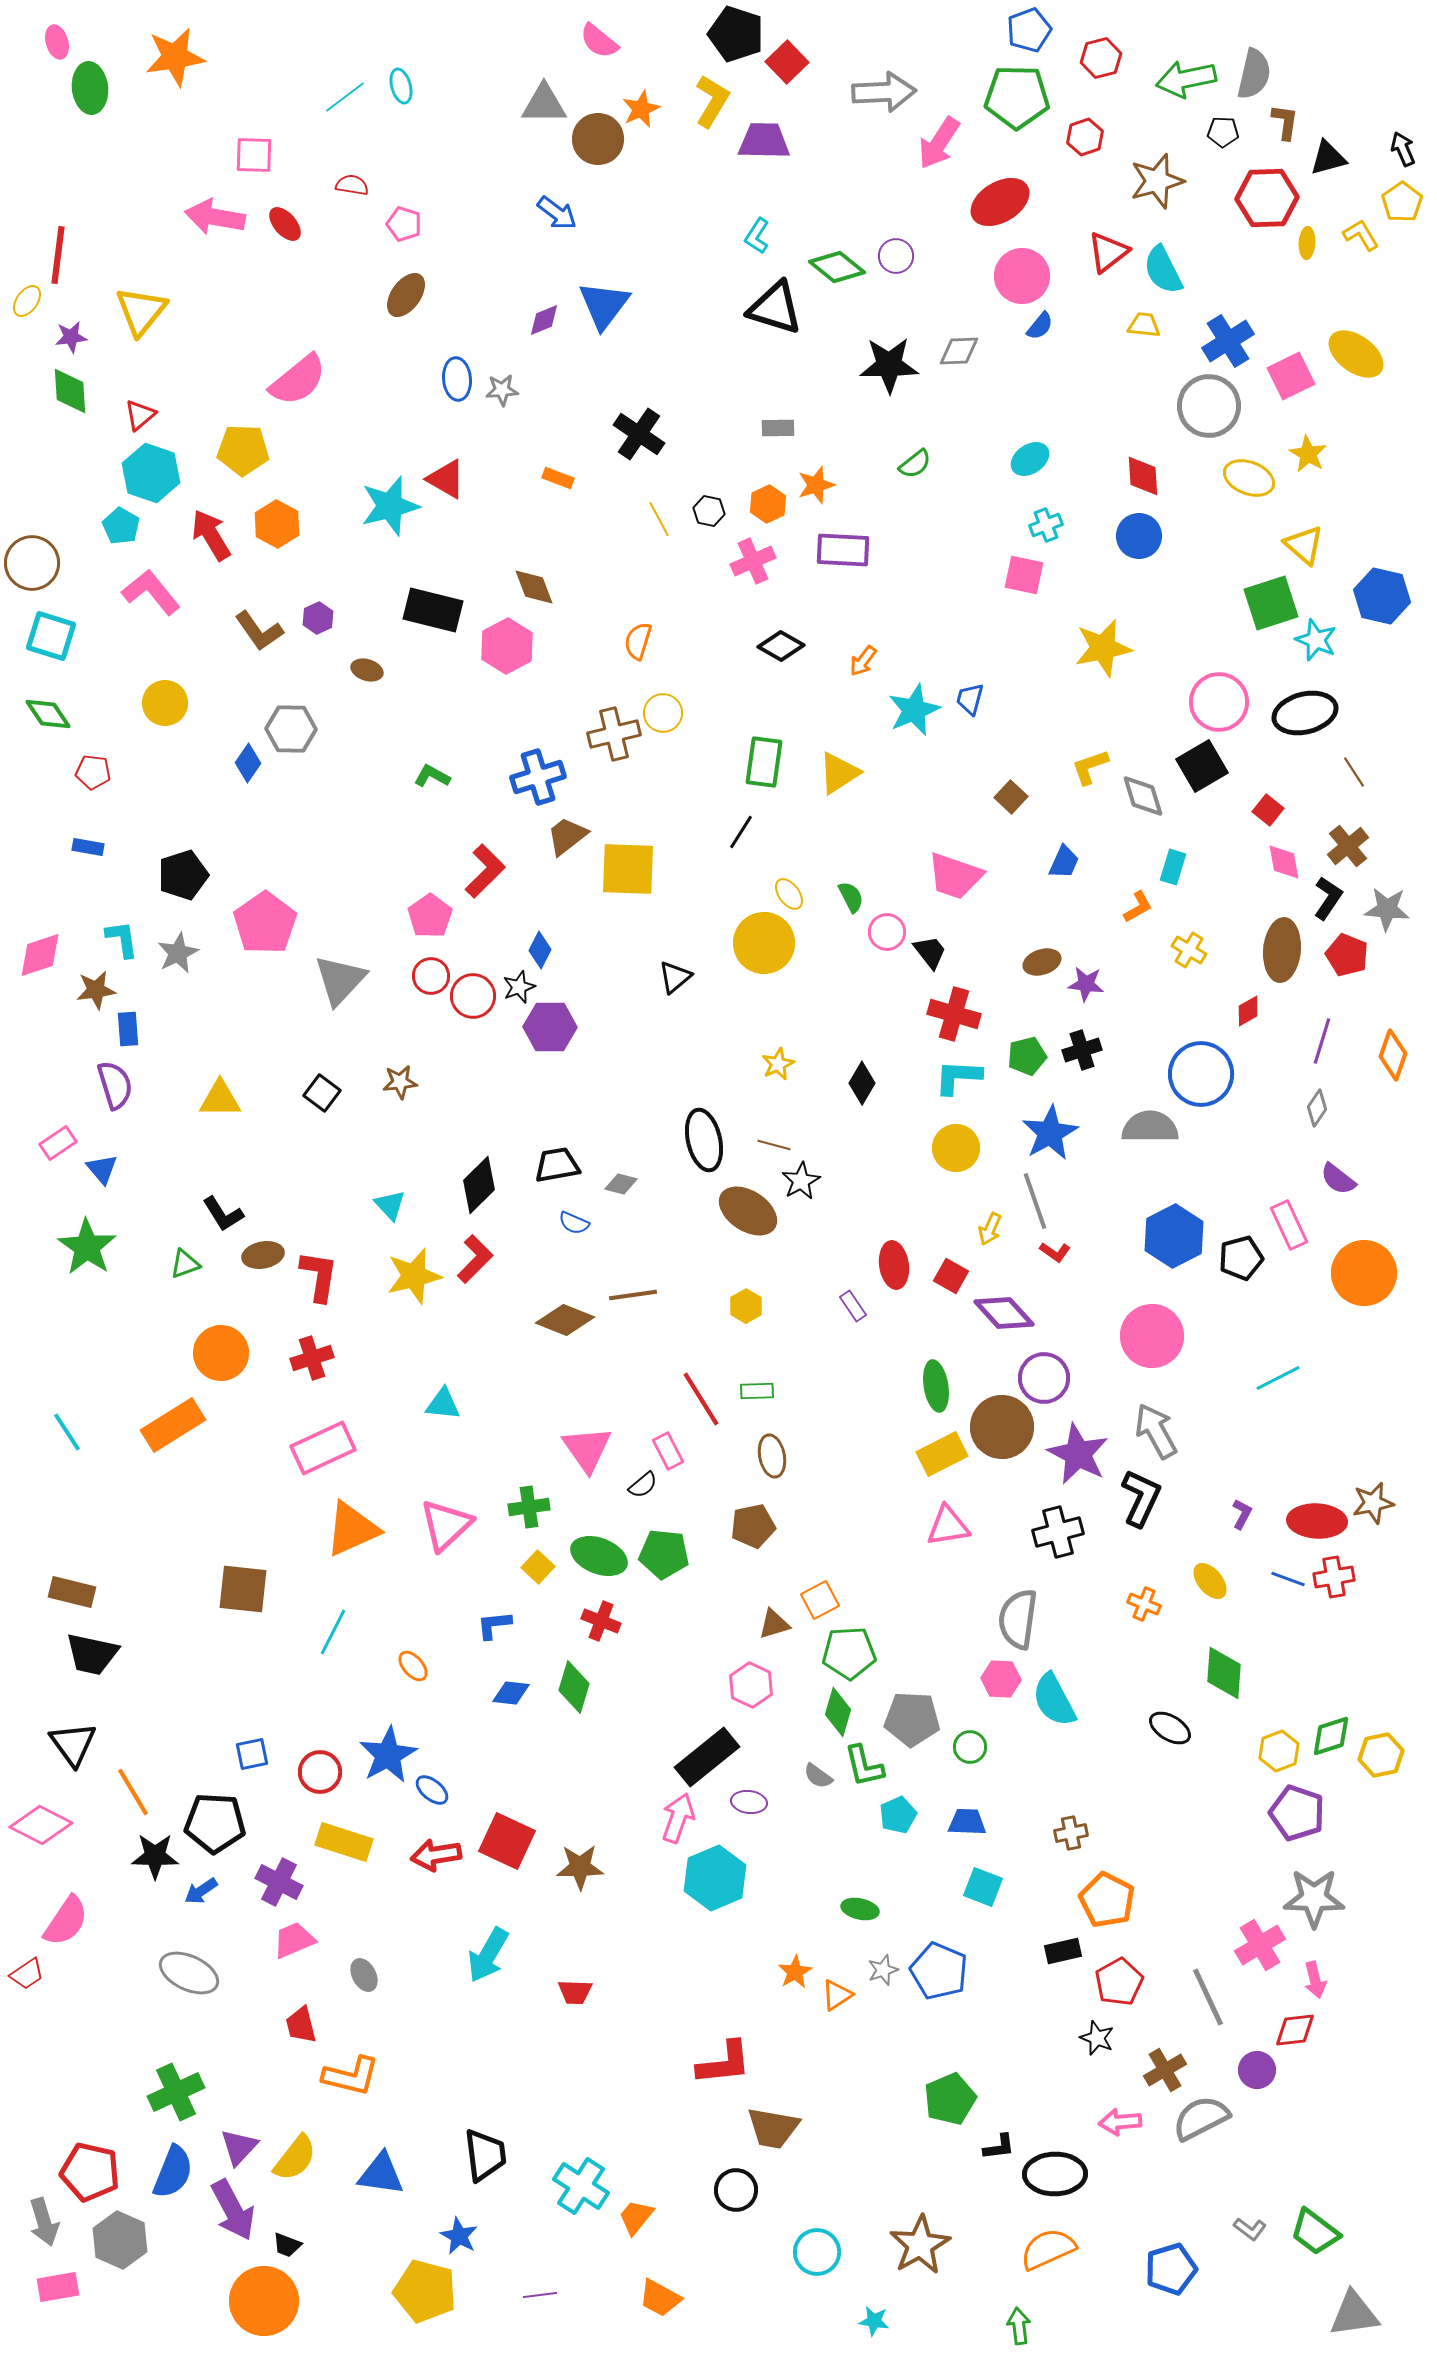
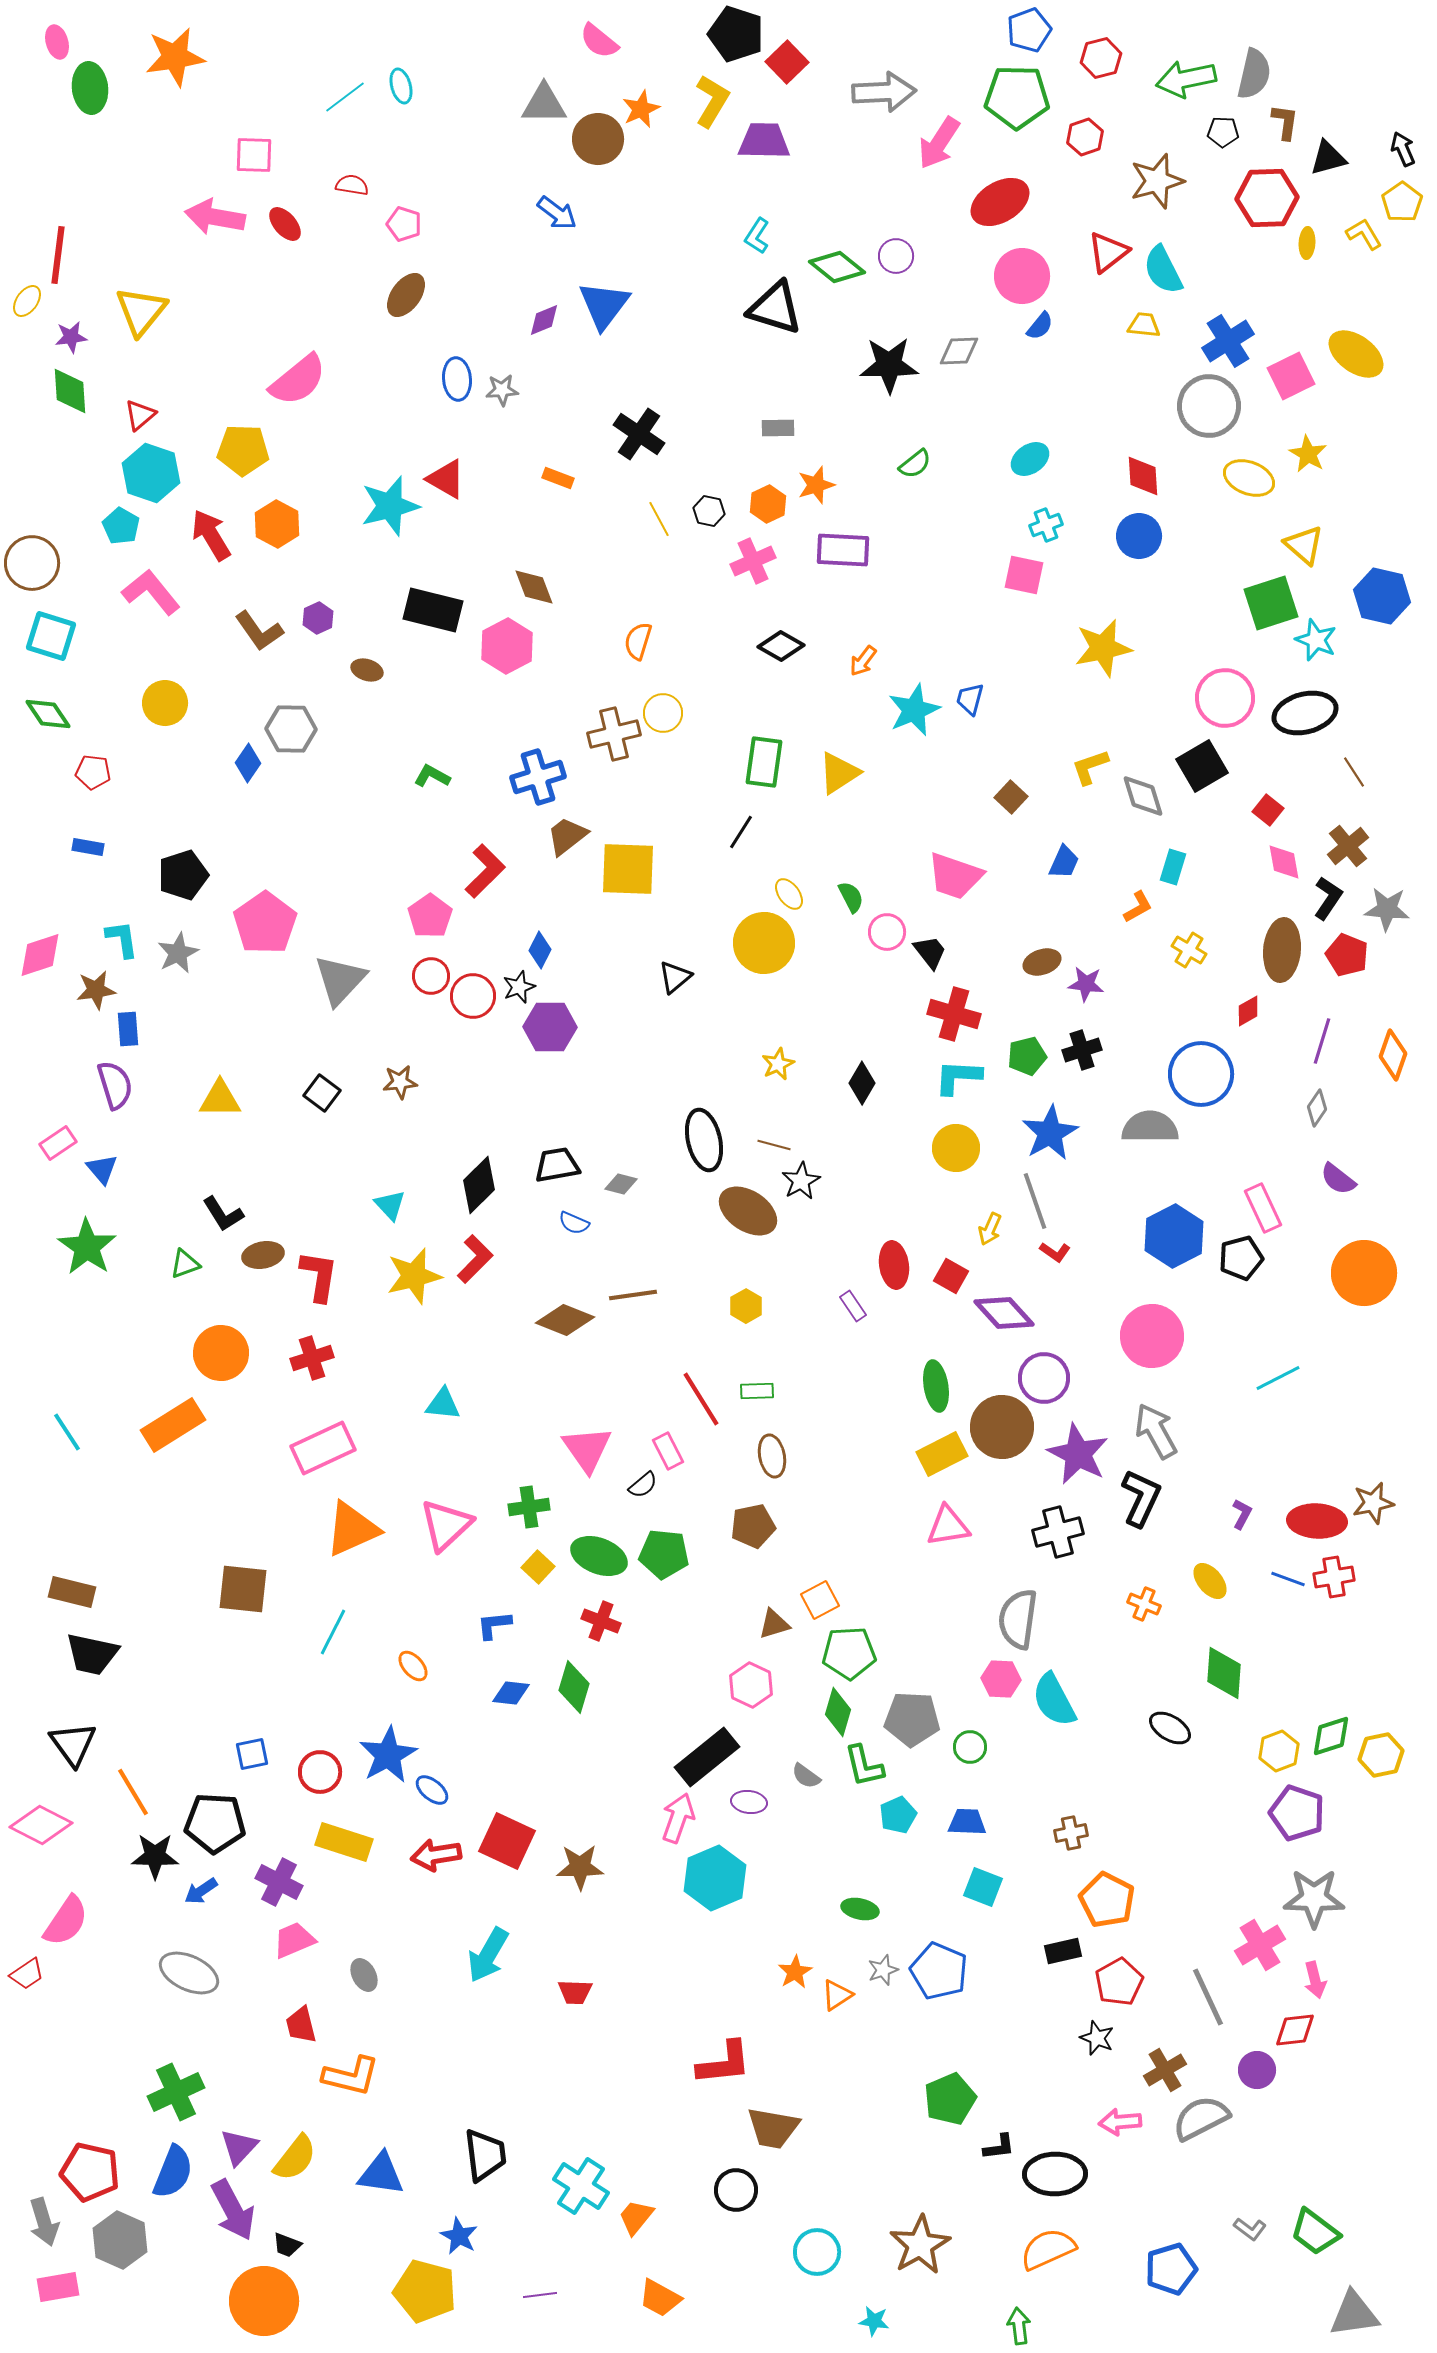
yellow L-shape at (1361, 235): moved 3 px right, 1 px up
pink circle at (1219, 702): moved 6 px right, 4 px up
pink rectangle at (1289, 1225): moved 26 px left, 17 px up
gray semicircle at (818, 1776): moved 12 px left
